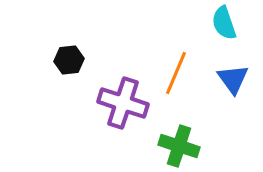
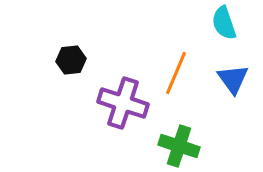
black hexagon: moved 2 px right
